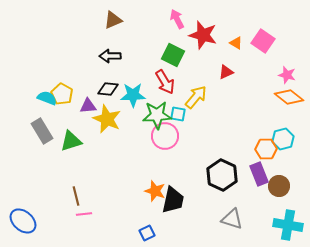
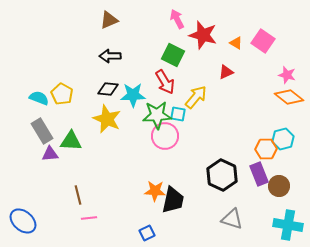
brown triangle: moved 4 px left
cyan semicircle: moved 8 px left
purple triangle: moved 38 px left, 48 px down
green triangle: rotated 20 degrees clockwise
orange star: rotated 15 degrees counterclockwise
brown line: moved 2 px right, 1 px up
pink line: moved 5 px right, 4 px down
